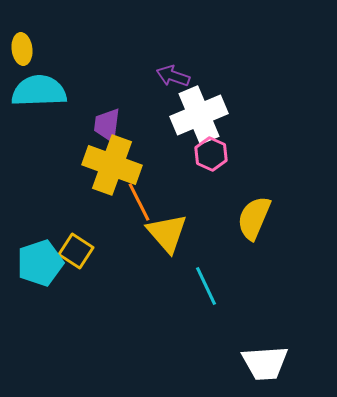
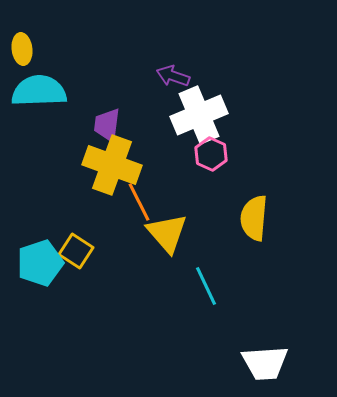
yellow semicircle: rotated 18 degrees counterclockwise
